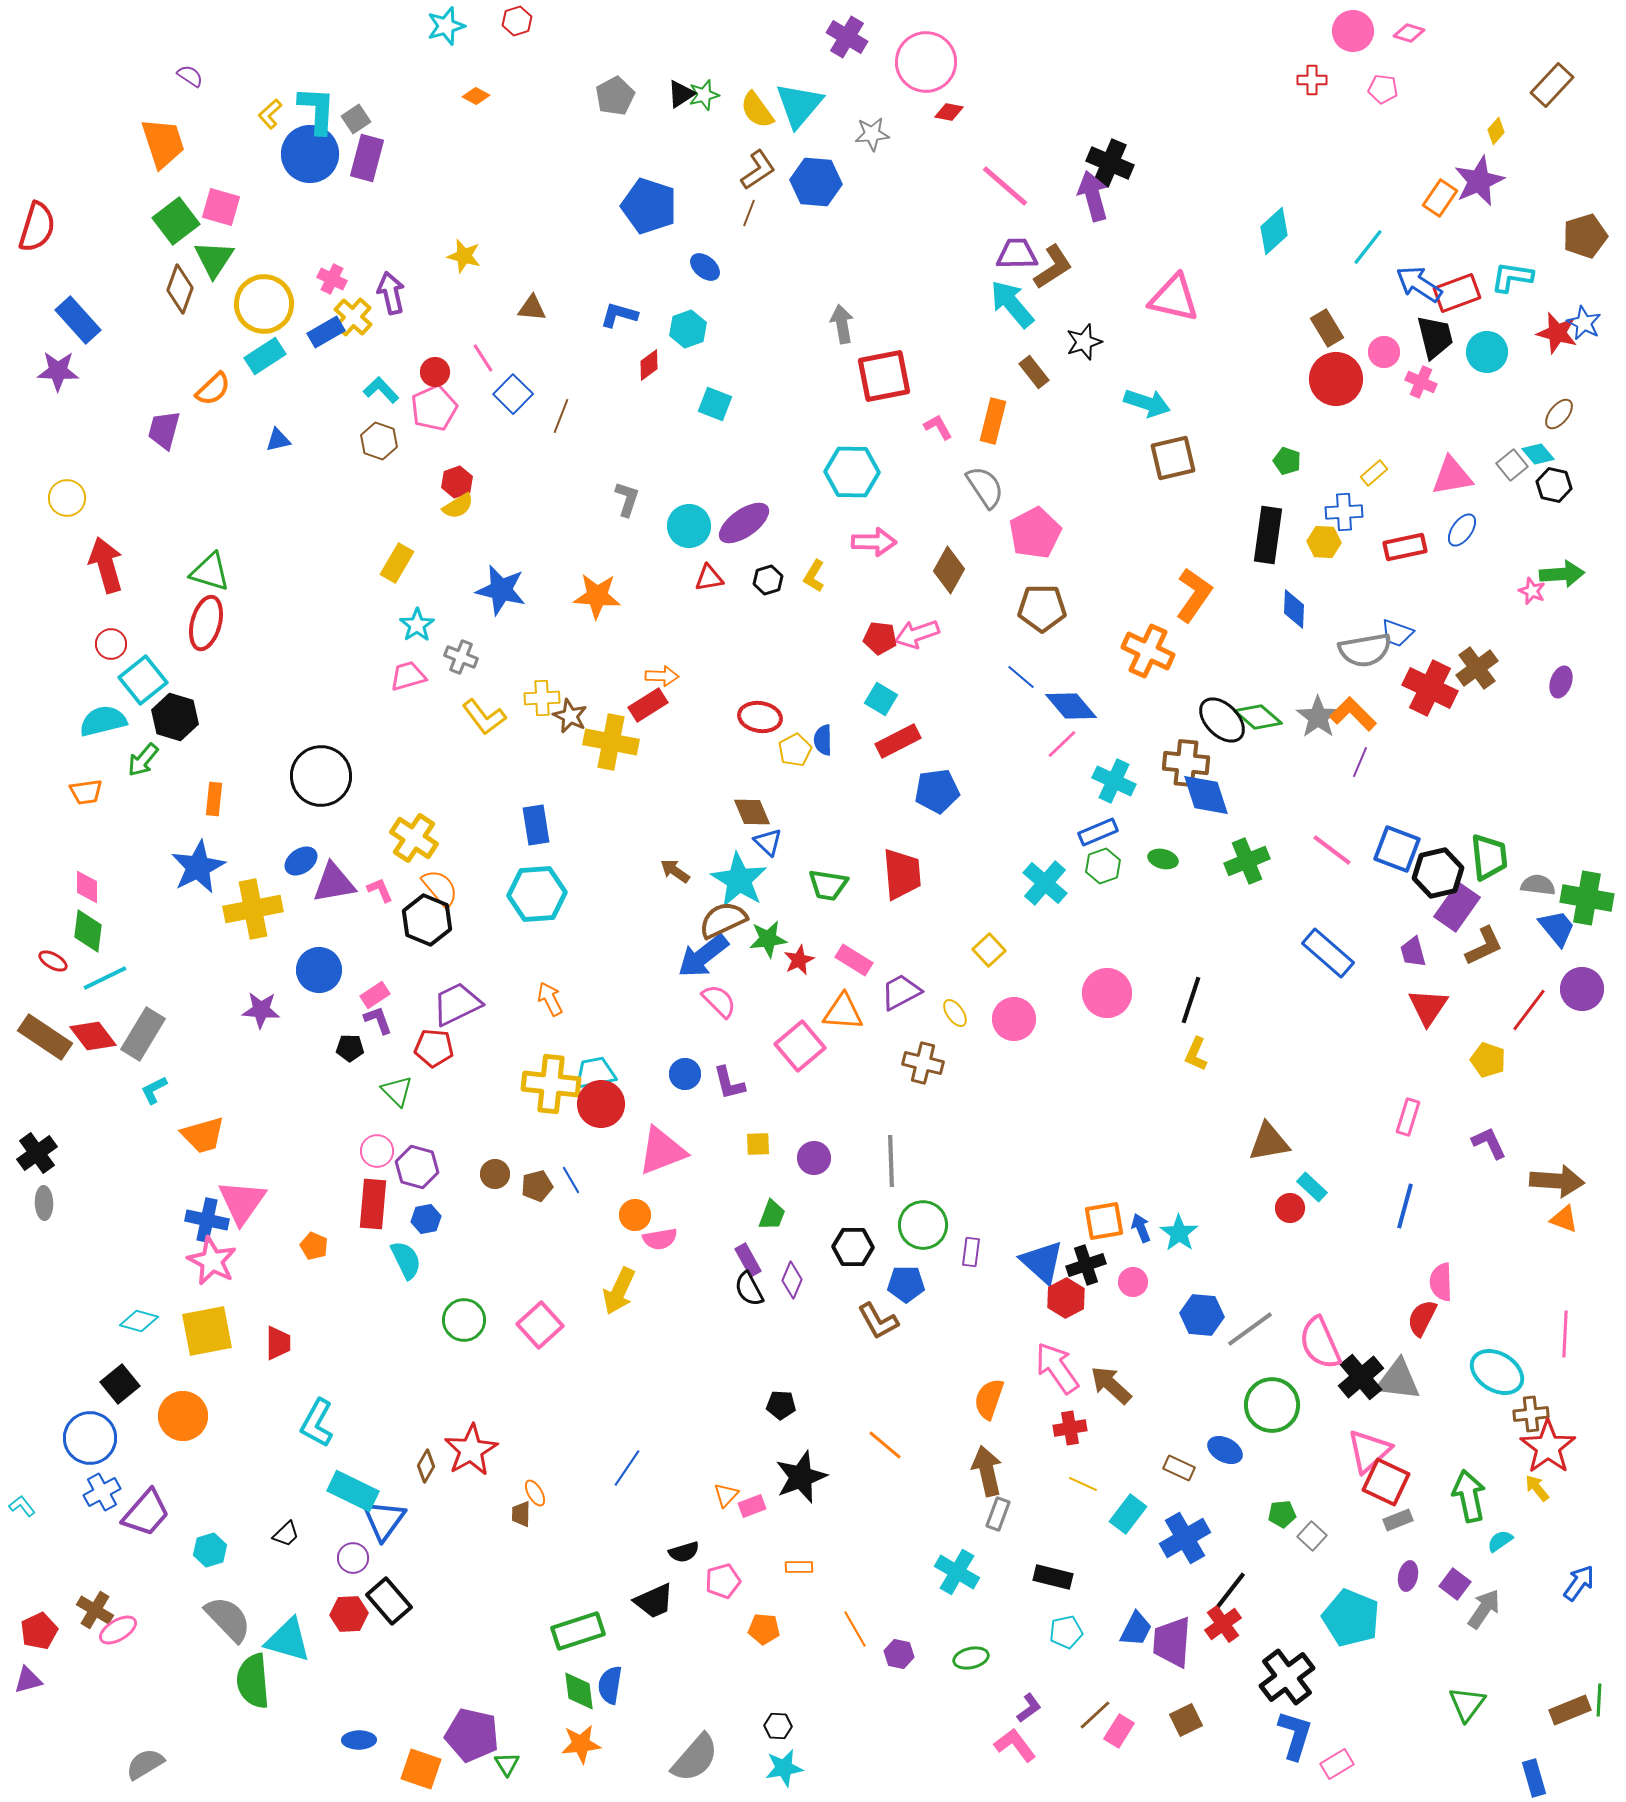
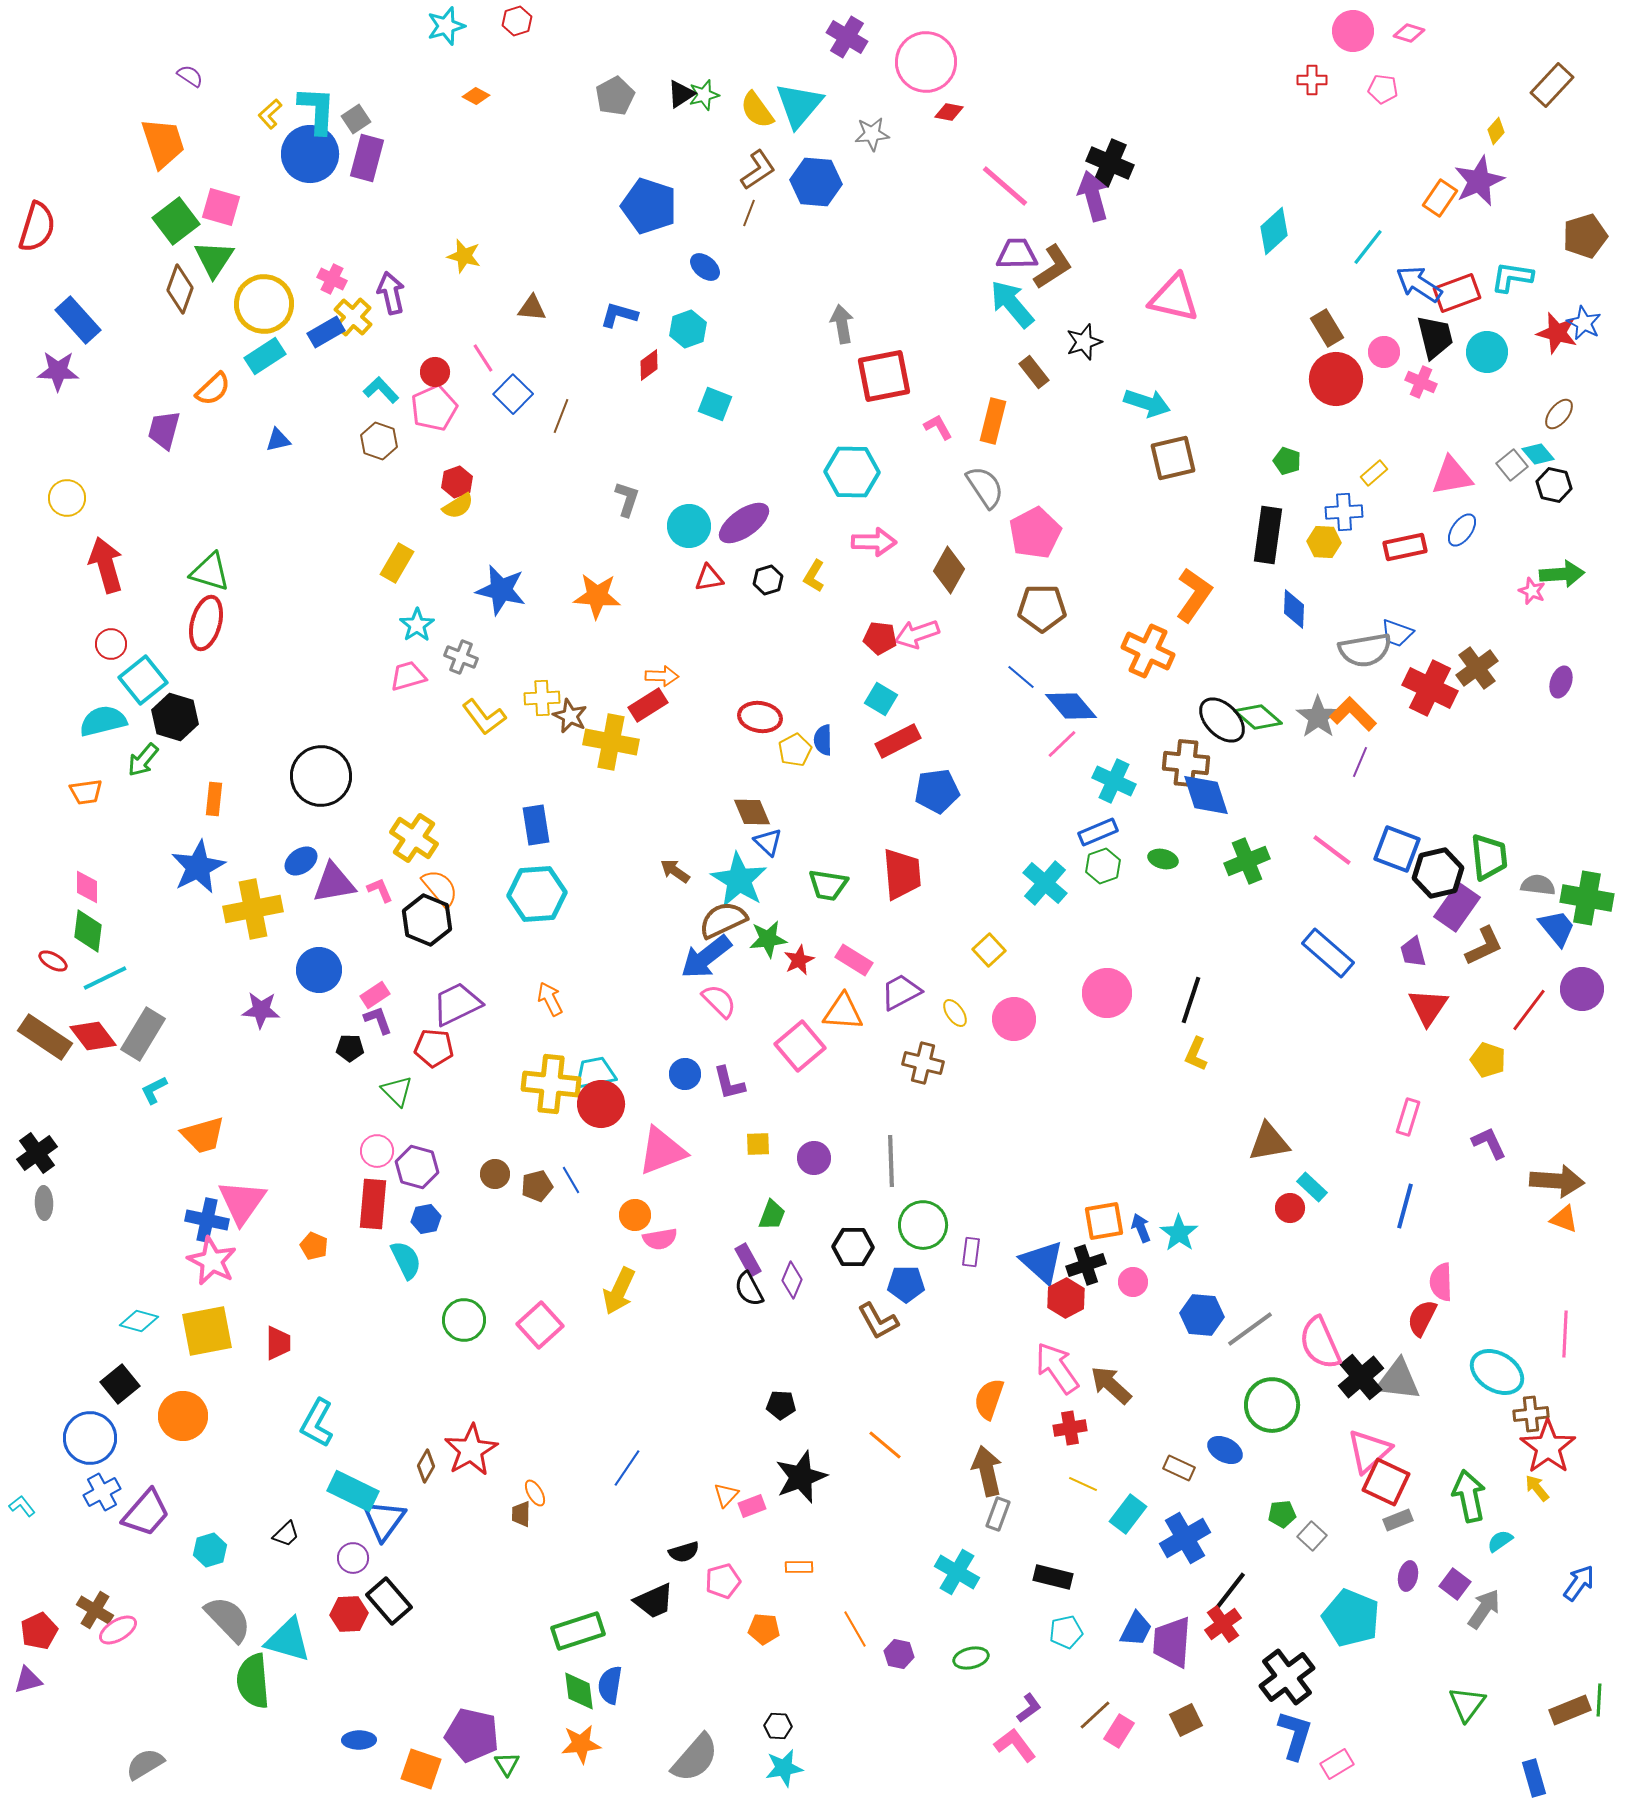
blue arrow at (703, 956): moved 3 px right, 1 px down
